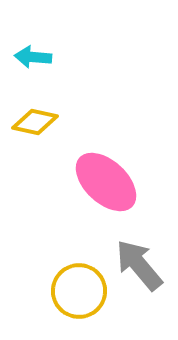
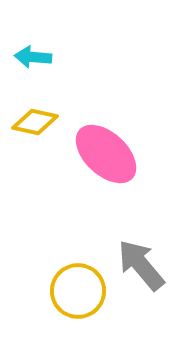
pink ellipse: moved 28 px up
gray arrow: moved 2 px right
yellow circle: moved 1 px left
